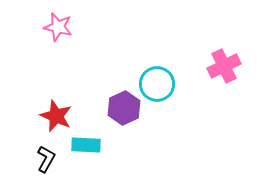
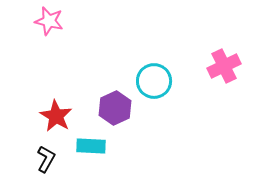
pink star: moved 9 px left, 6 px up
cyan circle: moved 3 px left, 3 px up
purple hexagon: moved 9 px left
red star: rotated 8 degrees clockwise
cyan rectangle: moved 5 px right, 1 px down
